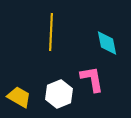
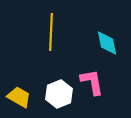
pink L-shape: moved 3 px down
